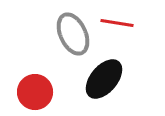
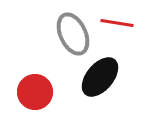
black ellipse: moved 4 px left, 2 px up
